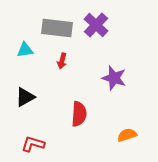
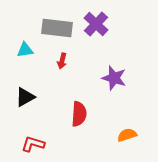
purple cross: moved 1 px up
